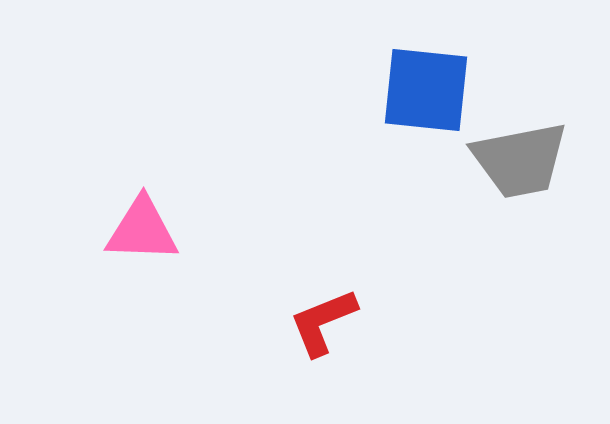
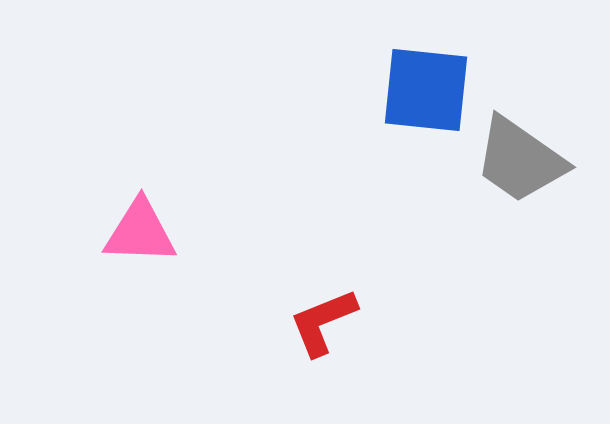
gray trapezoid: rotated 46 degrees clockwise
pink triangle: moved 2 px left, 2 px down
